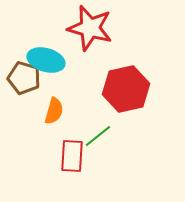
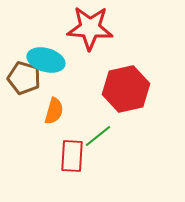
red star: rotated 12 degrees counterclockwise
